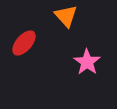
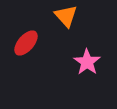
red ellipse: moved 2 px right
